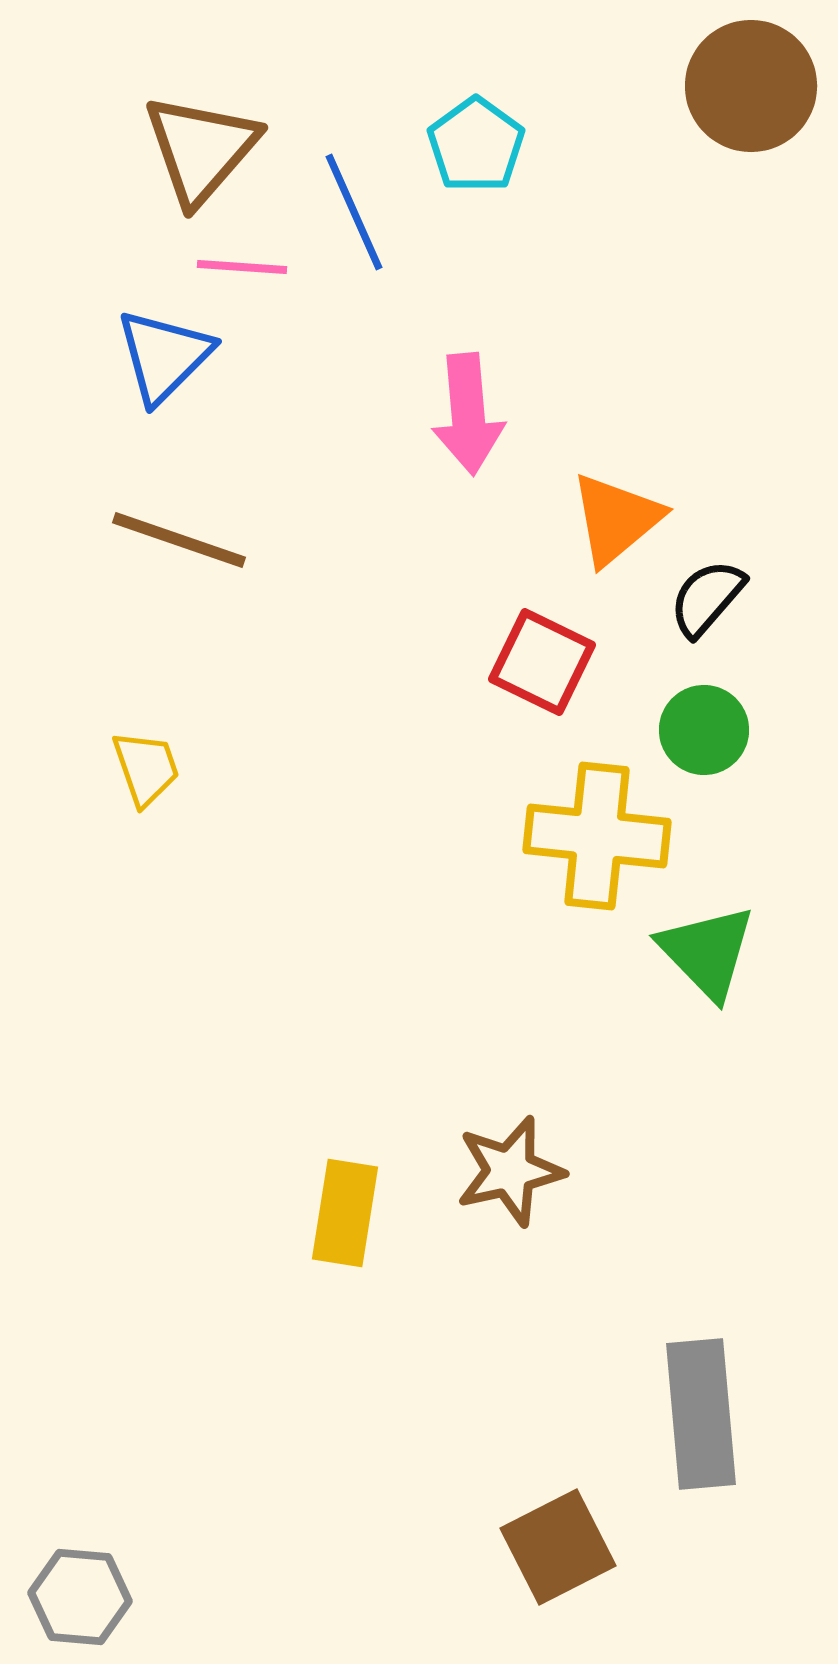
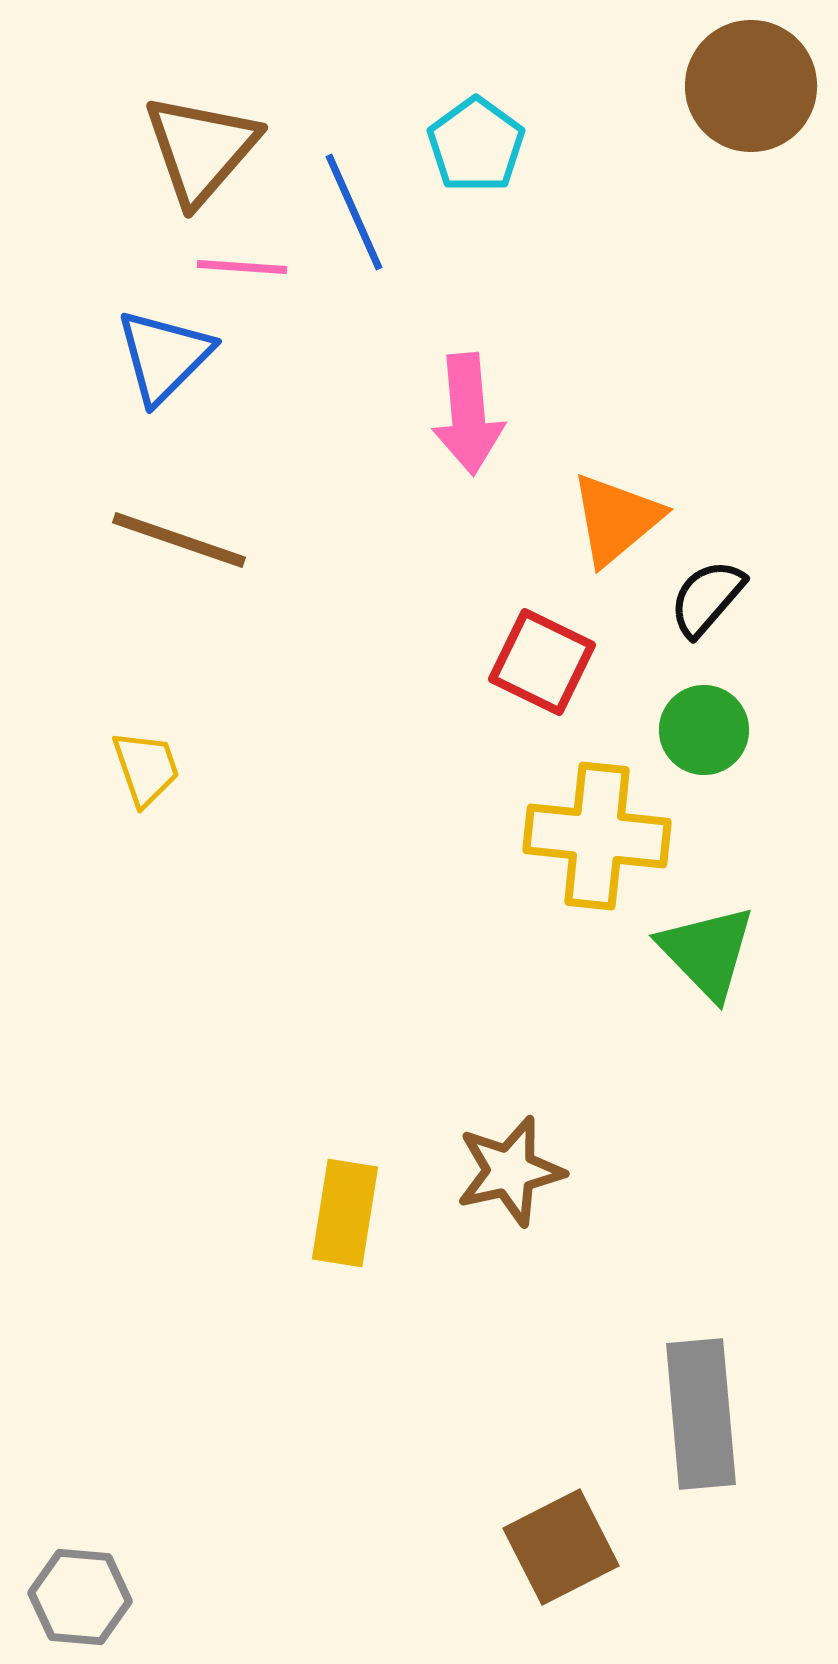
brown square: moved 3 px right
